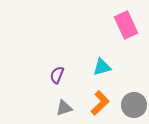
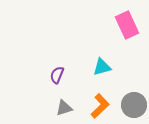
pink rectangle: moved 1 px right
orange L-shape: moved 3 px down
